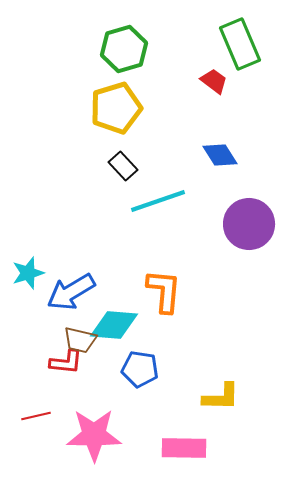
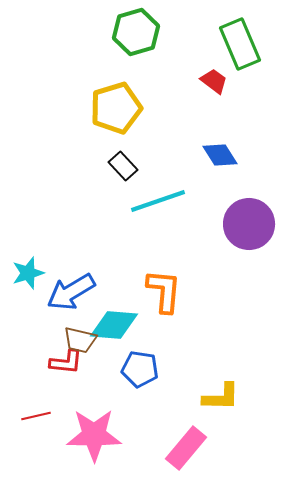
green hexagon: moved 12 px right, 17 px up
pink rectangle: moved 2 px right; rotated 51 degrees counterclockwise
